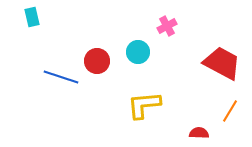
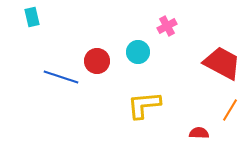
orange line: moved 1 px up
